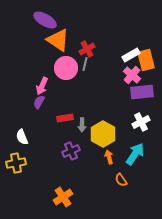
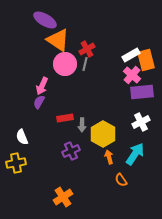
pink circle: moved 1 px left, 4 px up
